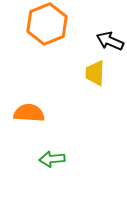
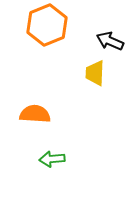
orange hexagon: moved 1 px down
orange semicircle: moved 6 px right, 1 px down
